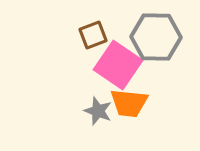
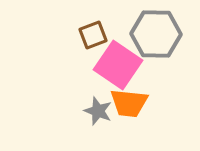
gray hexagon: moved 3 px up
